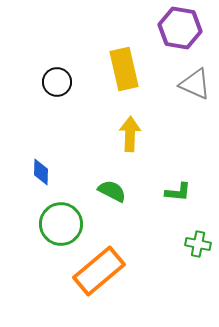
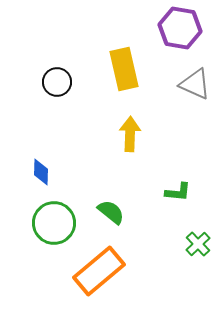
green semicircle: moved 1 px left, 21 px down; rotated 12 degrees clockwise
green circle: moved 7 px left, 1 px up
green cross: rotated 35 degrees clockwise
